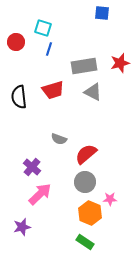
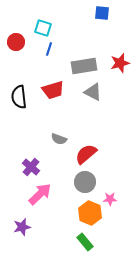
purple cross: moved 1 px left
green rectangle: rotated 18 degrees clockwise
